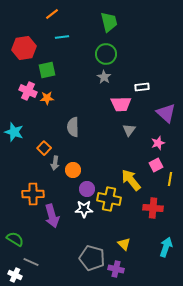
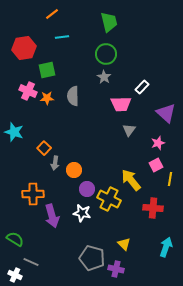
white rectangle: rotated 40 degrees counterclockwise
gray semicircle: moved 31 px up
orange circle: moved 1 px right
yellow cross: rotated 15 degrees clockwise
white star: moved 2 px left, 4 px down; rotated 12 degrees clockwise
